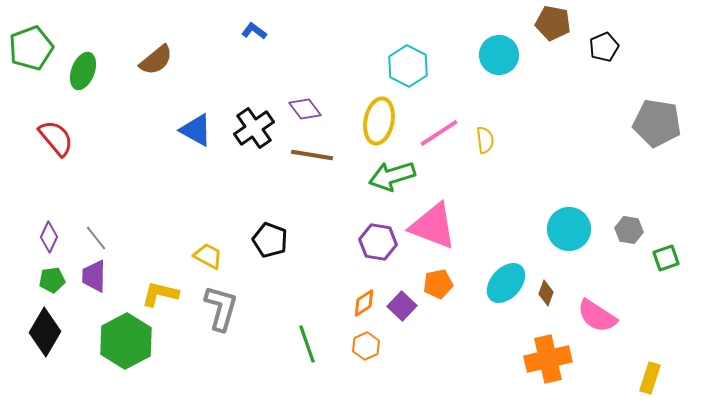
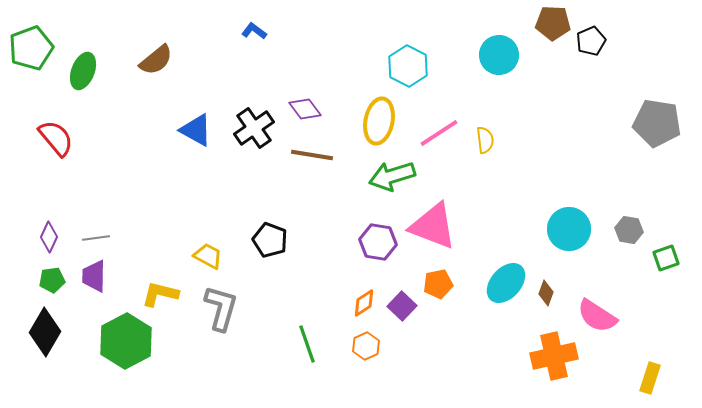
brown pentagon at (553, 23): rotated 8 degrees counterclockwise
black pentagon at (604, 47): moved 13 px left, 6 px up
gray line at (96, 238): rotated 60 degrees counterclockwise
orange cross at (548, 359): moved 6 px right, 3 px up
